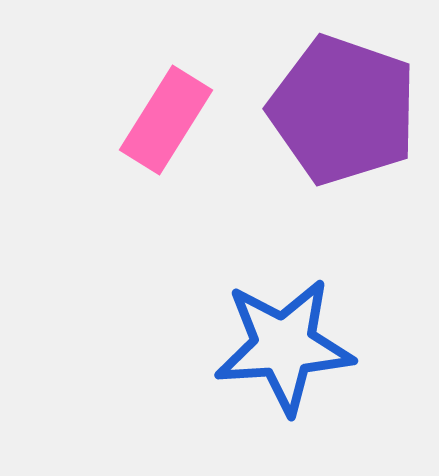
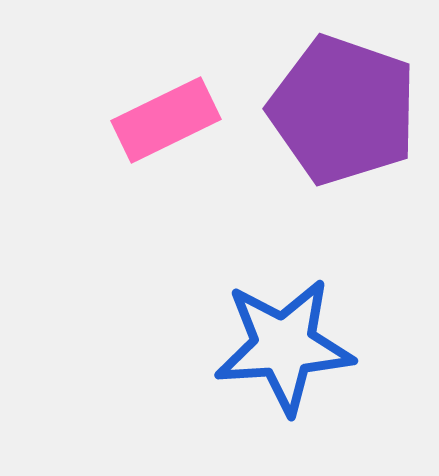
pink rectangle: rotated 32 degrees clockwise
